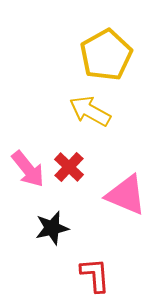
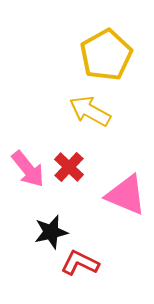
black star: moved 1 px left, 4 px down
red L-shape: moved 15 px left, 12 px up; rotated 60 degrees counterclockwise
